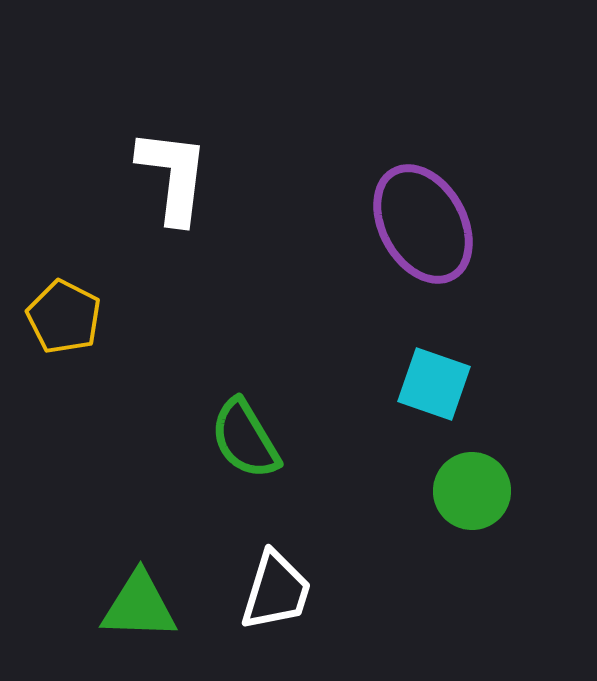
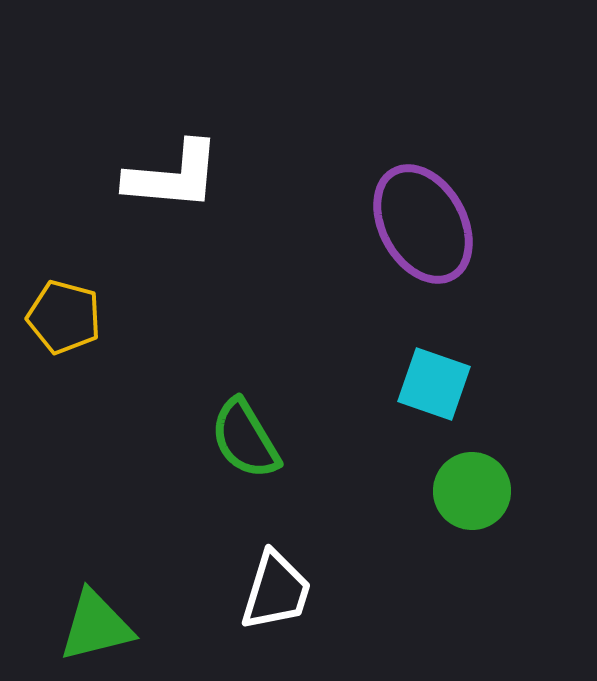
white L-shape: rotated 88 degrees clockwise
yellow pentagon: rotated 12 degrees counterclockwise
green triangle: moved 43 px left, 20 px down; rotated 16 degrees counterclockwise
